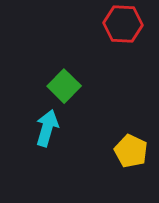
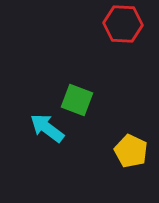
green square: moved 13 px right, 14 px down; rotated 24 degrees counterclockwise
cyan arrow: rotated 69 degrees counterclockwise
